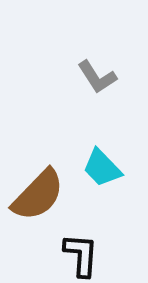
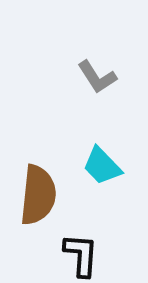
cyan trapezoid: moved 2 px up
brown semicircle: rotated 38 degrees counterclockwise
